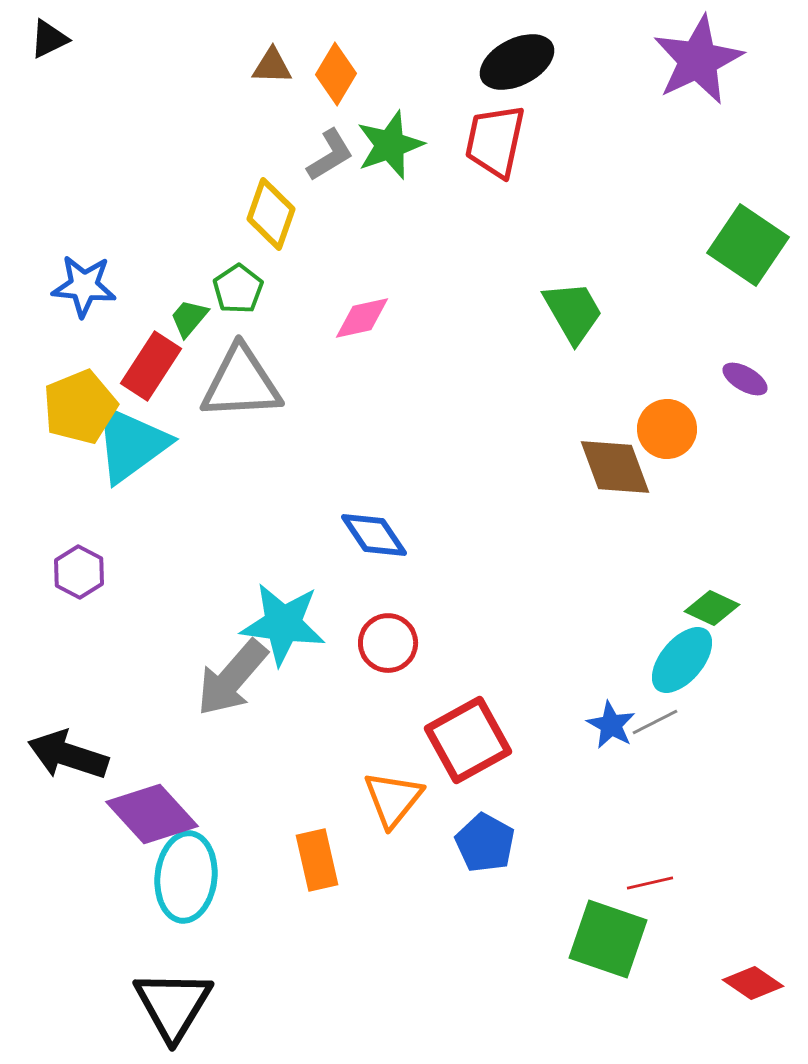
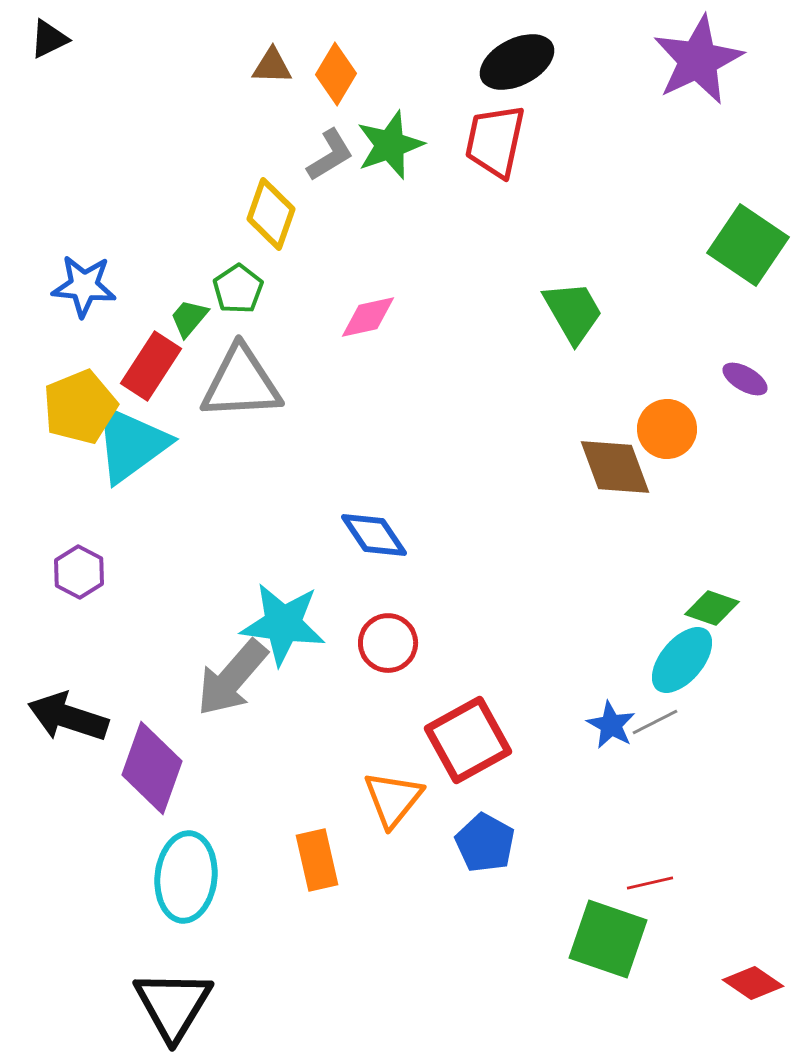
pink diamond at (362, 318): moved 6 px right, 1 px up
green diamond at (712, 608): rotated 6 degrees counterclockwise
black arrow at (68, 755): moved 38 px up
purple diamond at (152, 814): moved 46 px up; rotated 62 degrees clockwise
